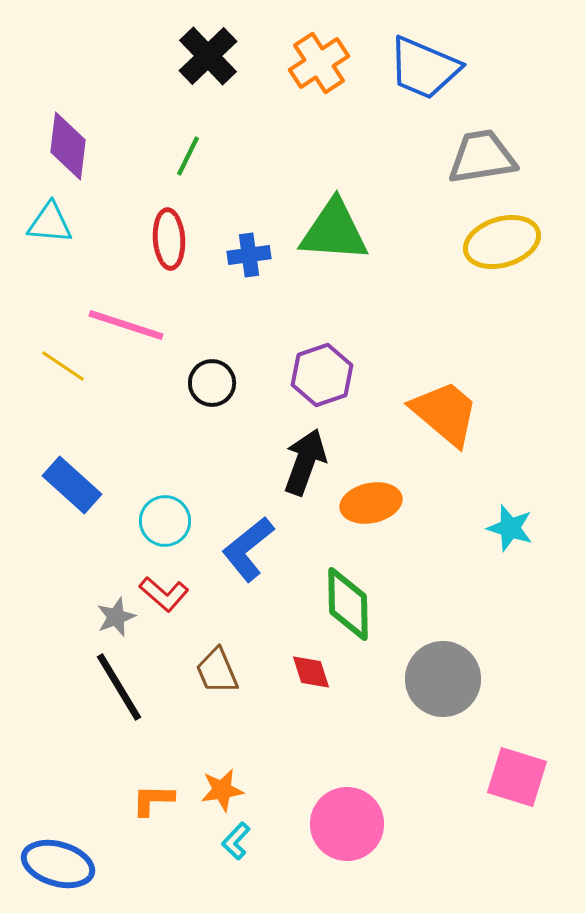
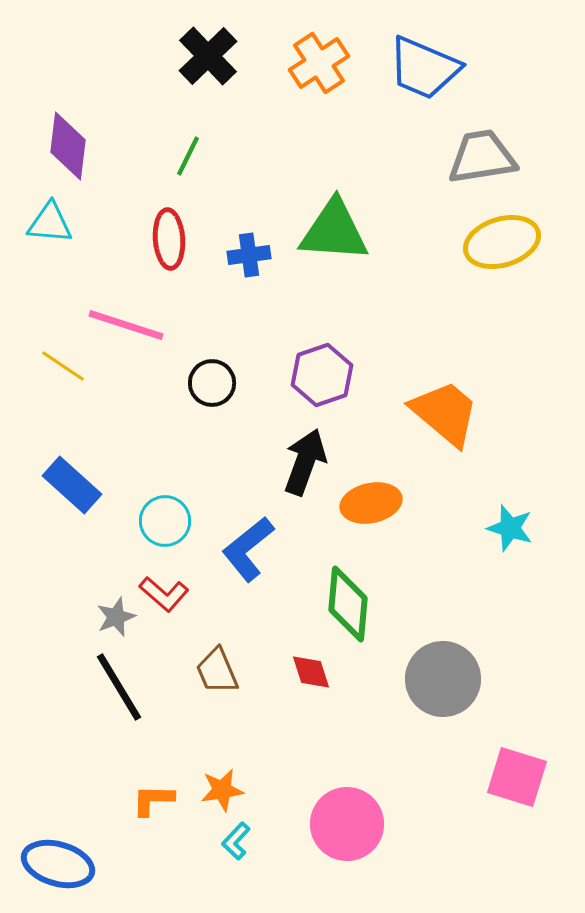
green diamond: rotated 6 degrees clockwise
